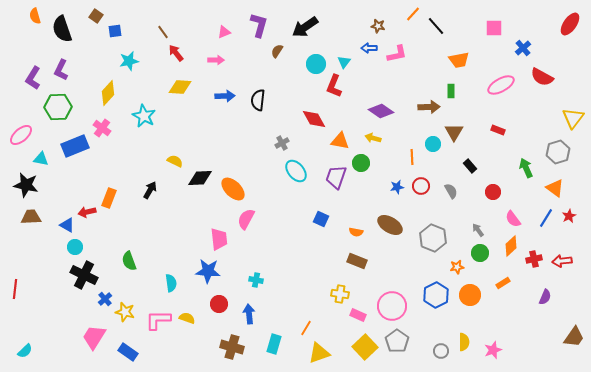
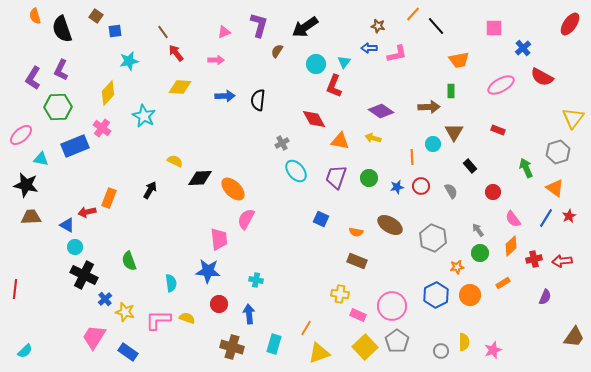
green circle at (361, 163): moved 8 px right, 15 px down
